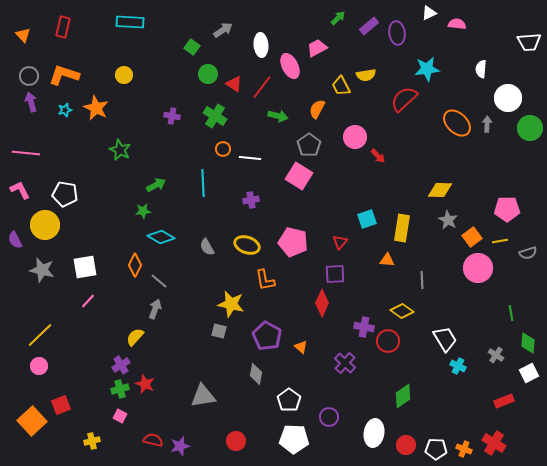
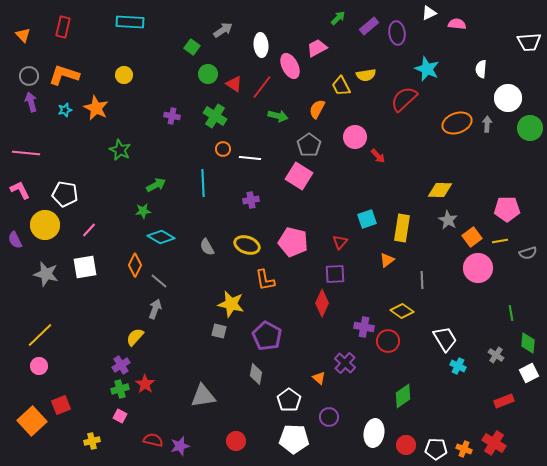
cyan star at (427, 69): rotated 30 degrees clockwise
orange ellipse at (457, 123): rotated 64 degrees counterclockwise
orange triangle at (387, 260): rotated 42 degrees counterclockwise
gray star at (42, 270): moved 4 px right, 4 px down
pink line at (88, 301): moved 1 px right, 71 px up
orange triangle at (301, 347): moved 18 px right, 31 px down
red star at (145, 384): rotated 12 degrees clockwise
